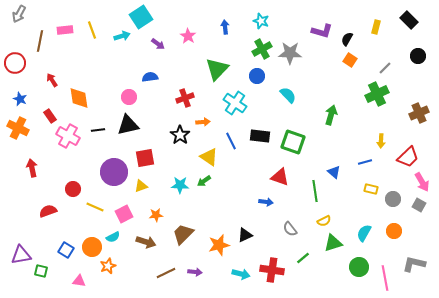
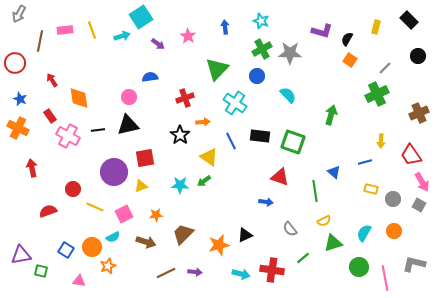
red trapezoid at (408, 157): moved 3 px right, 2 px up; rotated 100 degrees clockwise
